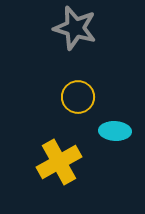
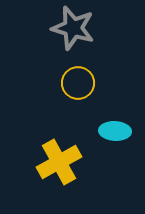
gray star: moved 2 px left
yellow circle: moved 14 px up
